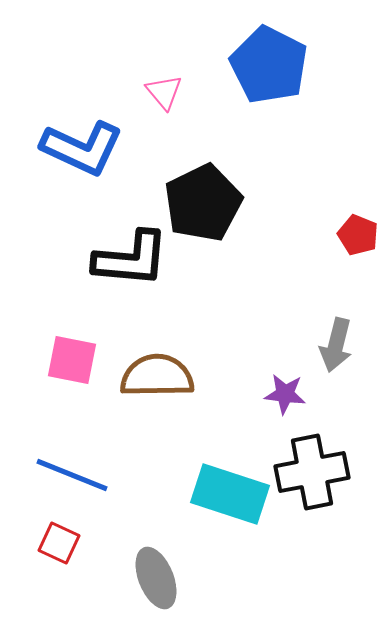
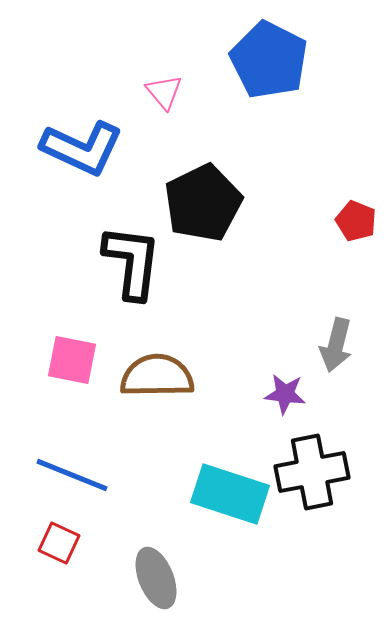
blue pentagon: moved 5 px up
red pentagon: moved 2 px left, 14 px up
black L-shape: moved 1 px right, 3 px down; rotated 88 degrees counterclockwise
